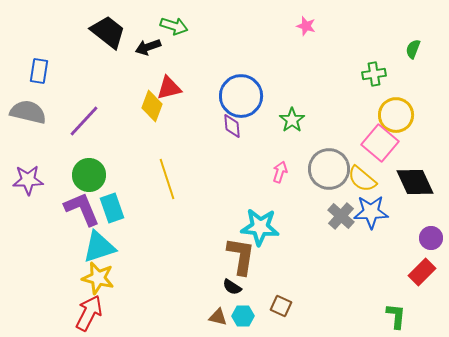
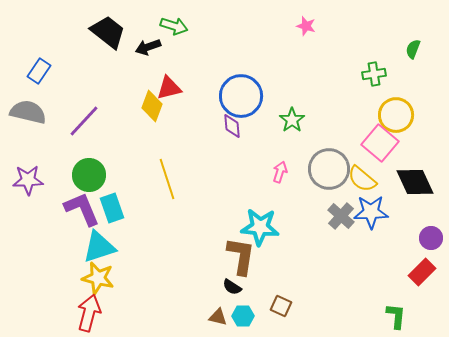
blue rectangle: rotated 25 degrees clockwise
red arrow: rotated 12 degrees counterclockwise
